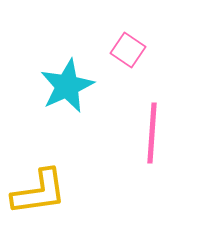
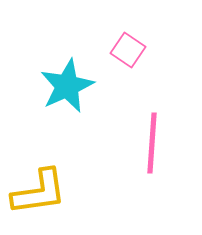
pink line: moved 10 px down
